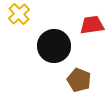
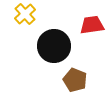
yellow cross: moved 6 px right
brown pentagon: moved 4 px left
